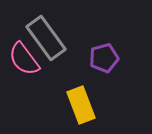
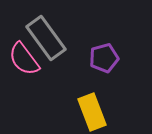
yellow rectangle: moved 11 px right, 7 px down
